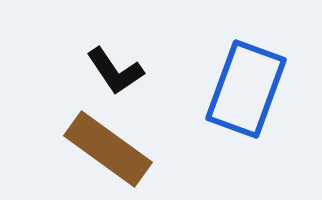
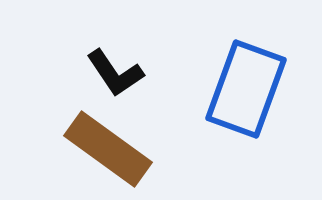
black L-shape: moved 2 px down
